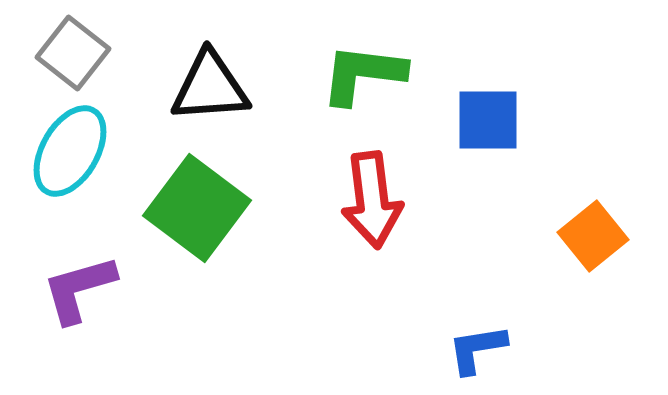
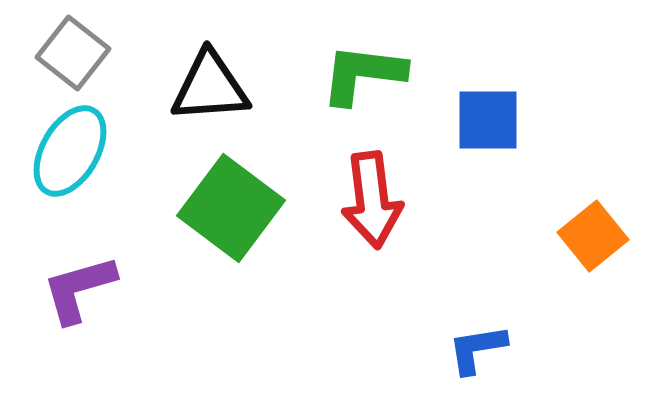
green square: moved 34 px right
